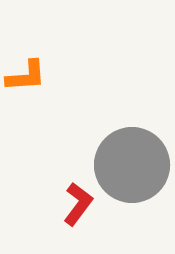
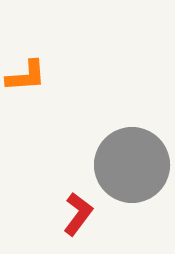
red L-shape: moved 10 px down
